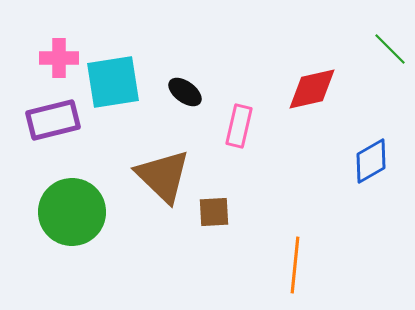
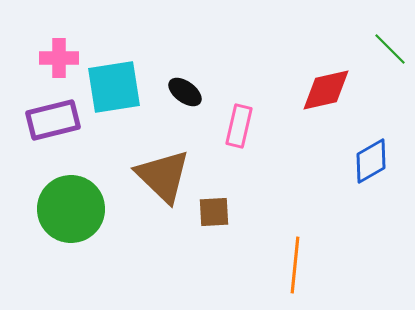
cyan square: moved 1 px right, 5 px down
red diamond: moved 14 px right, 1 px down
green circle: moved 1 px left, 3 px up
